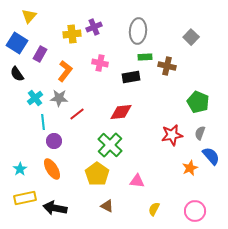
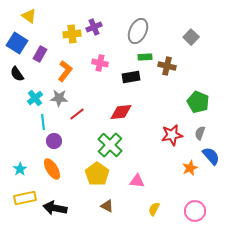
yellow triangle: rotated 35 degrees counterclockwise
gray ellipse: rotated 20 degrees clockwise
